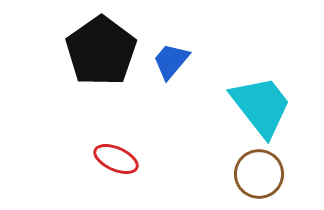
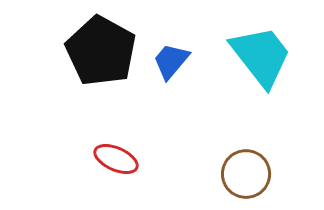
black pentagon: rotated 8 degrees counterclockwise
cyan trapezoid: moved 50 px up
brown circle: moved 13 px left
